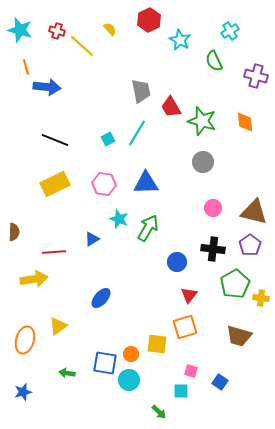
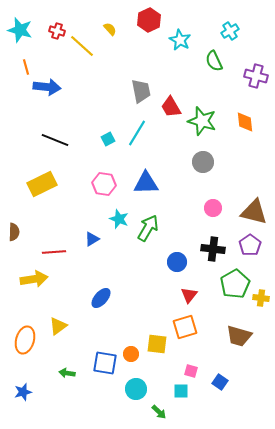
yellow rectangle at (55, 184): moved 13 px left
cyan circle at (129, 380): moved 7 px right, 9 px down
